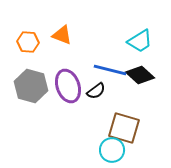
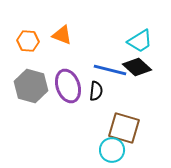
orange hexagon: moved 1 px up
black diamond: moved 3 px left, 8 px up
black semicircle: rotated 48 degrees counterclockwise
